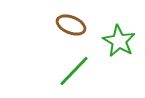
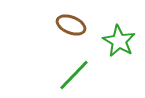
green line: moved 4 px down
